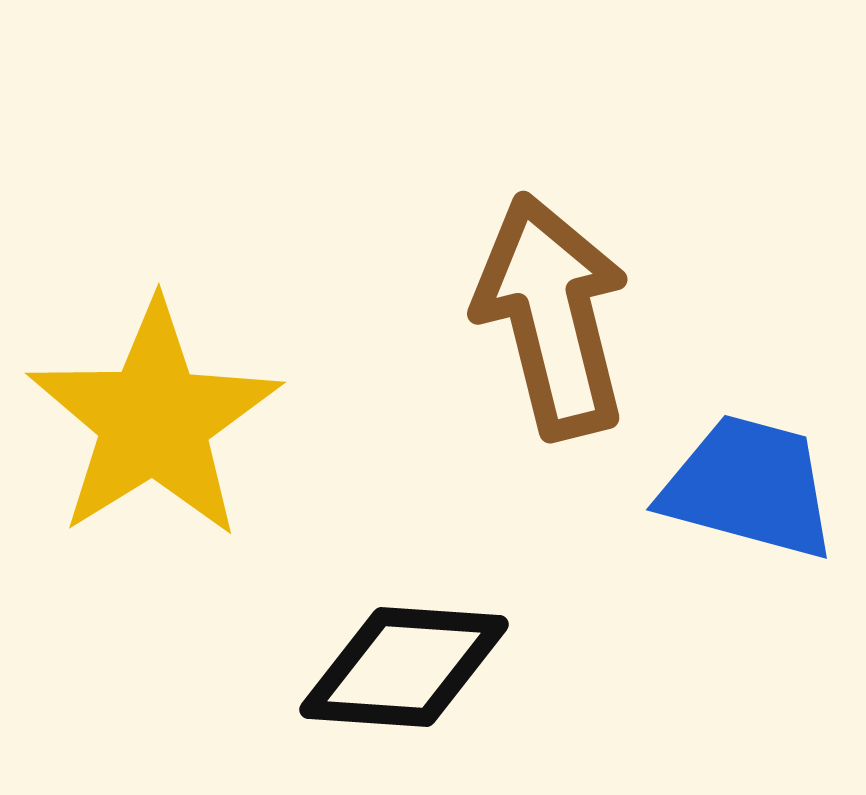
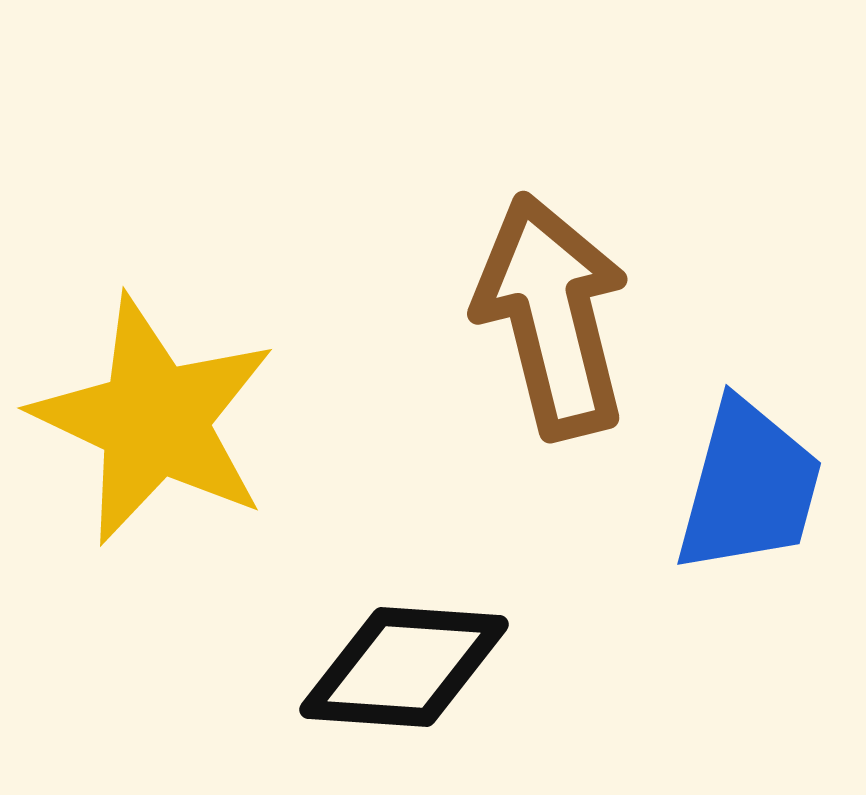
yellow star: rotated 15 degrees counterclockwise
blue trapezoid: rotated 90 degrees clockwise
